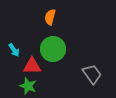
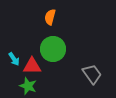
cyan arrow: moved 9 px down
